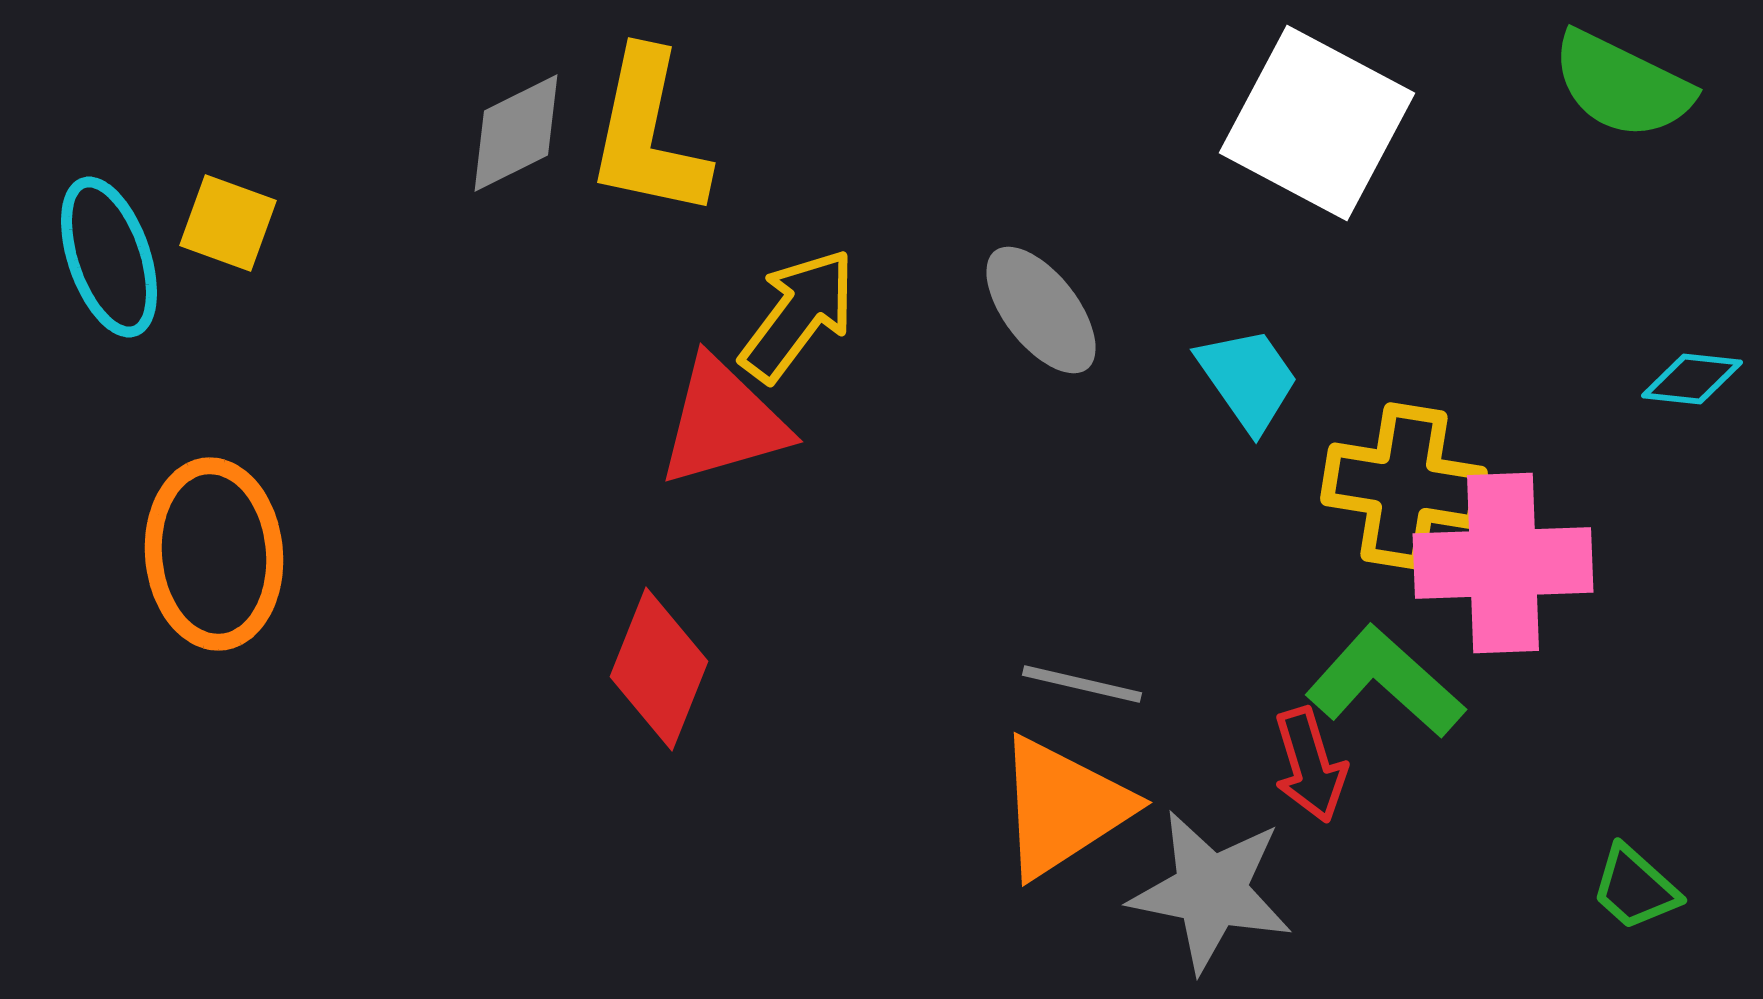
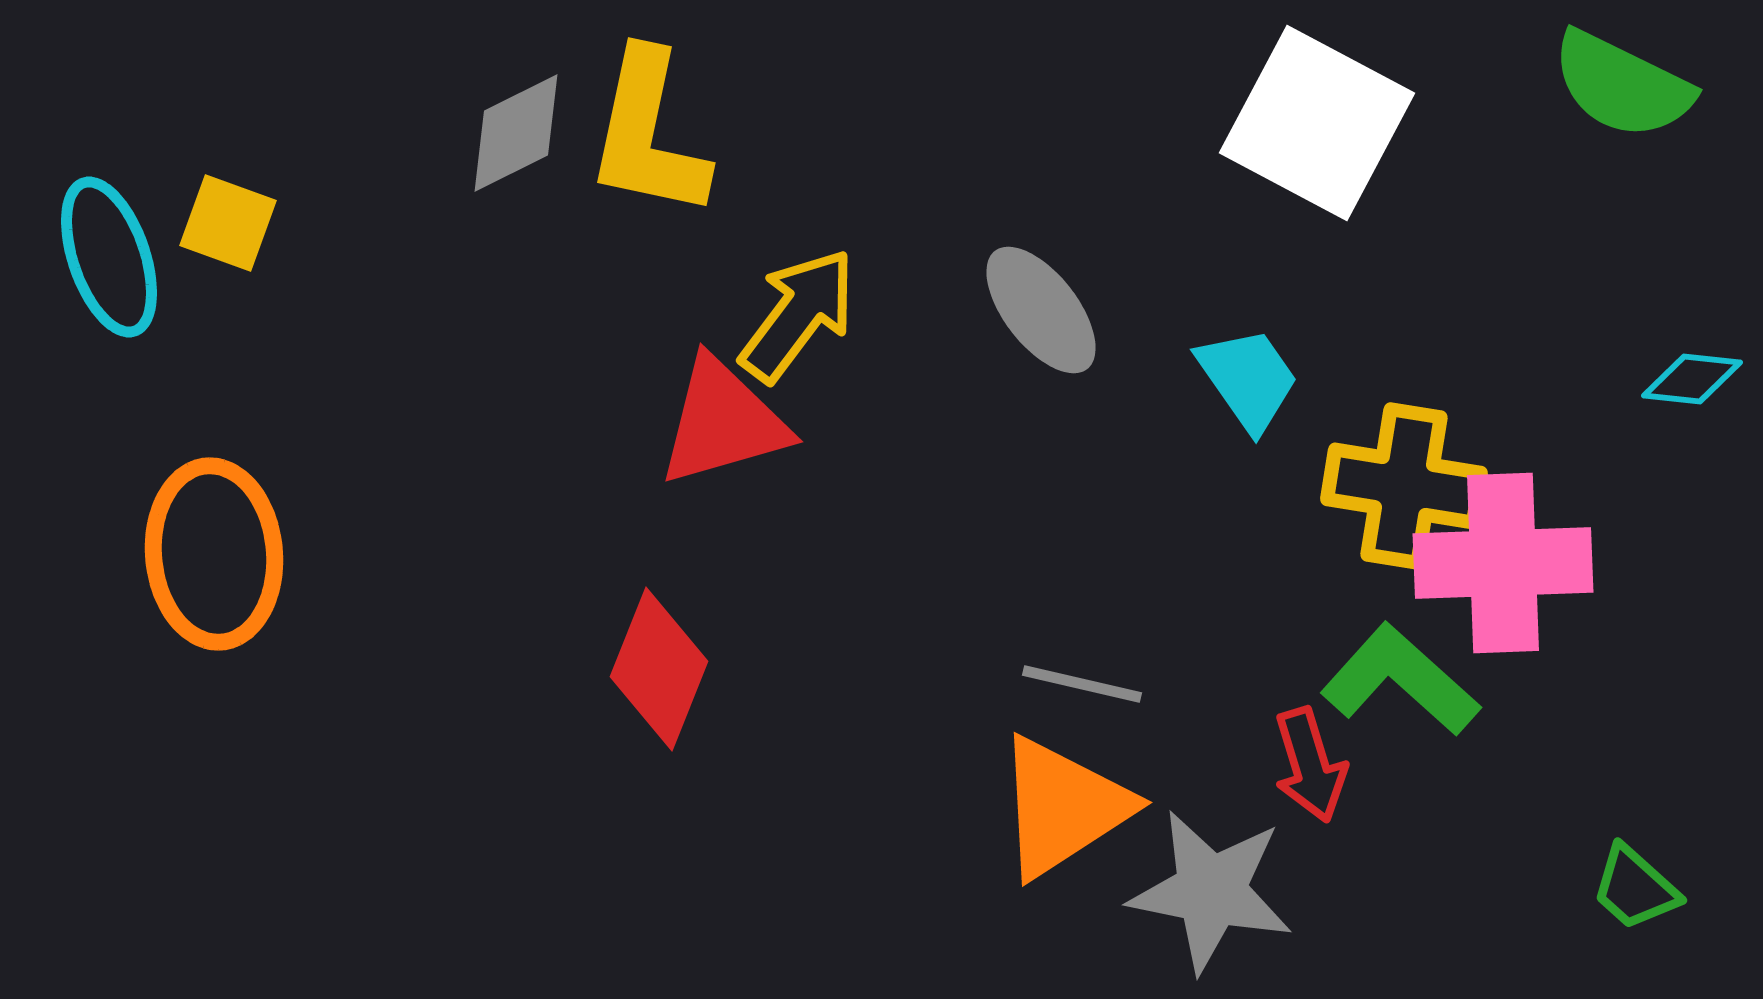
green L-shape: moved 15 px right, 2 px up
